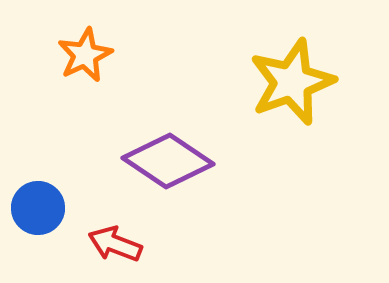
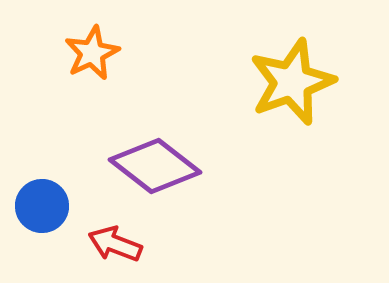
orange star: moved 7 px right, 2 px up
purple diamond: moved 13 px left, 5 px down; rotated 4 degrees clockwise
blue circle: moved 4 px right, 2 px up
